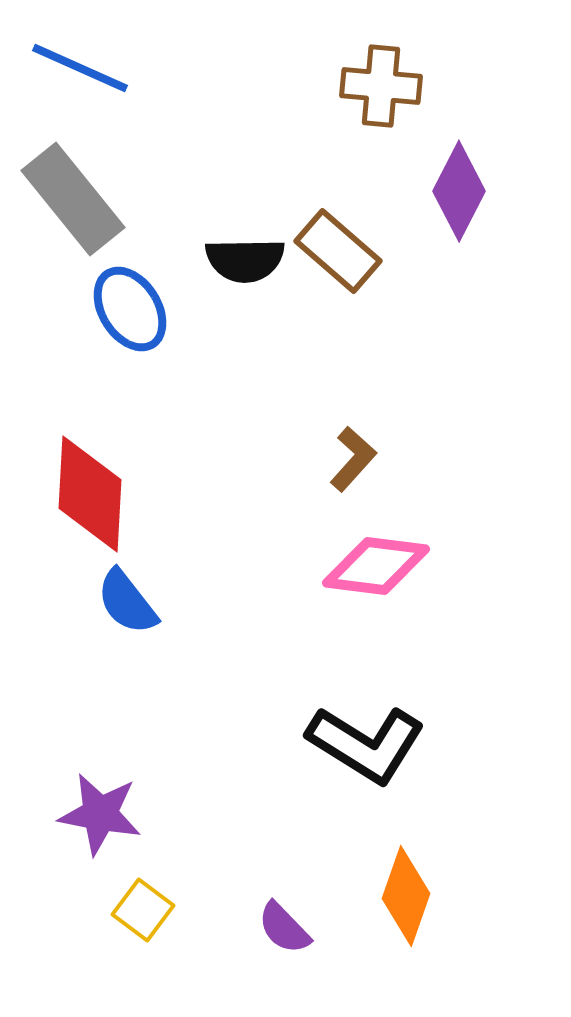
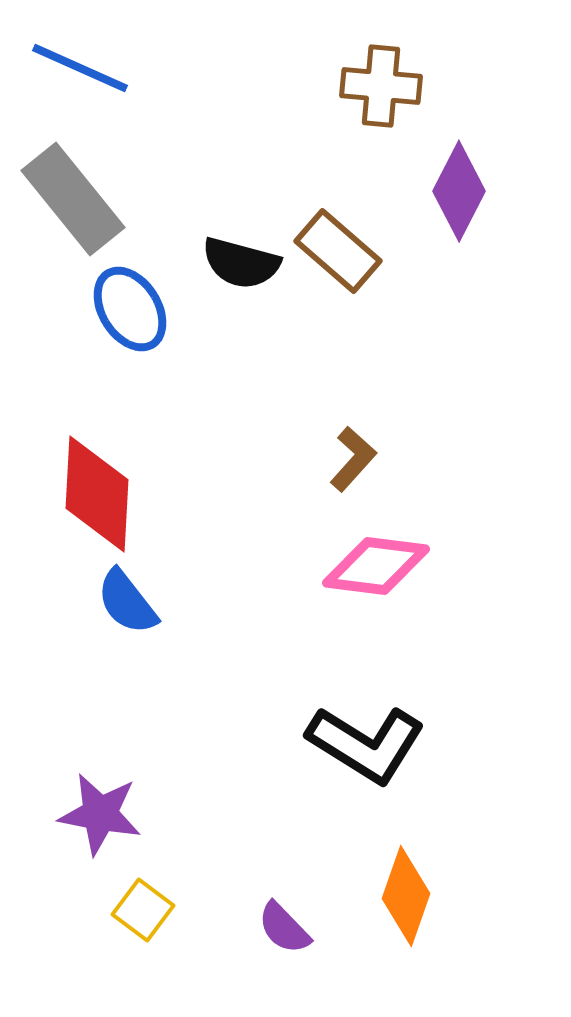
black semicircle: moved 4 px left, 3 px down; rotated 16 degrees clockwise
red diamond: moved 7 px right
